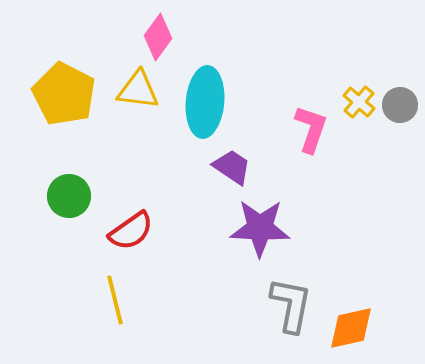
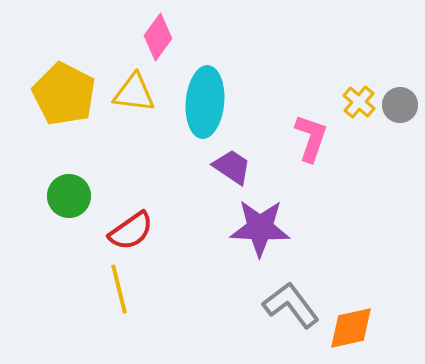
yellow triangle: moved 4 px left, 3 px down
pink L-shape: moved 9 px down
yellow line: moved 4 px right, 11 px up
gray L-shape: rotated 48 degrees counterclockwise
